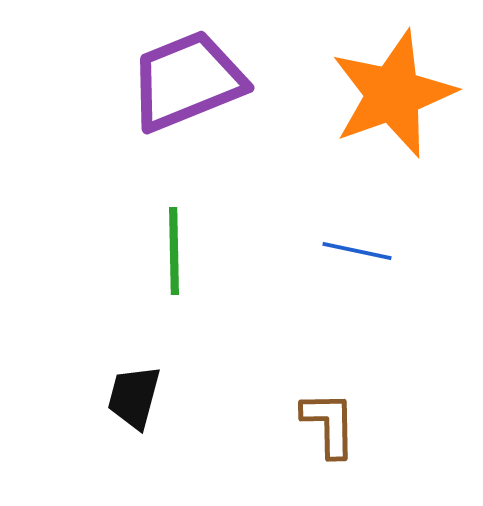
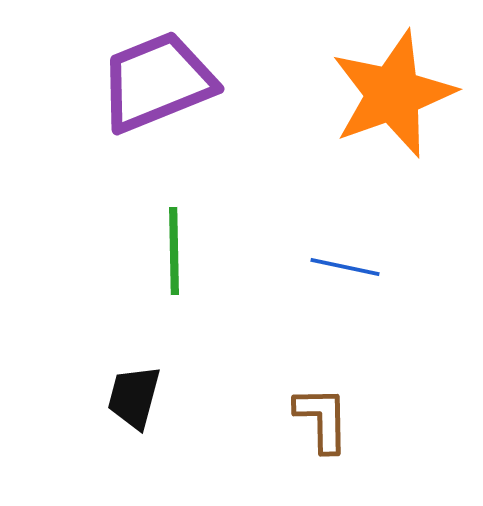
purple trapezoid: moved 30 px left, 1 px down
blue line: moved 12 px left, 16 px down
brown L-shape: moved 7 px left, 5 px up
